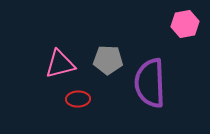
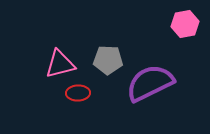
purple semicircle: rotated 66 degrees clockwise
red ellipse: moved 6 px up
